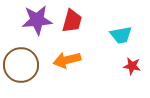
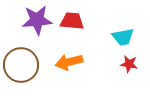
red trapezoid: rotated 100 degrees counterclockwise
cyan trapezoid: moved 2 px right, 2 px down
orange arrow: moved 2 px right, 2 px down
red star: moved 3 px left, 2 px up
